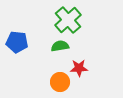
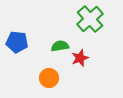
green cross: moved 22 px right, 1 px up
red star: moved 1 px right, 10 px up; rotated 18 degrees counterclockwise
orange circle: moved 11 px left, 4 px up
